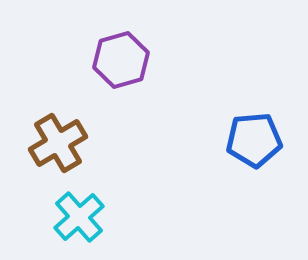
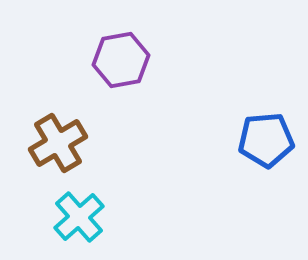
purple hexagon: rotated 6 degrees clockwise
blue pentagon: moved 12 px right
